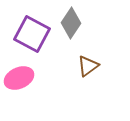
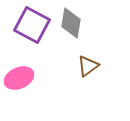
gray diamond: rotated 24 degrees counterclockwise
purple square: moved 9 px up
